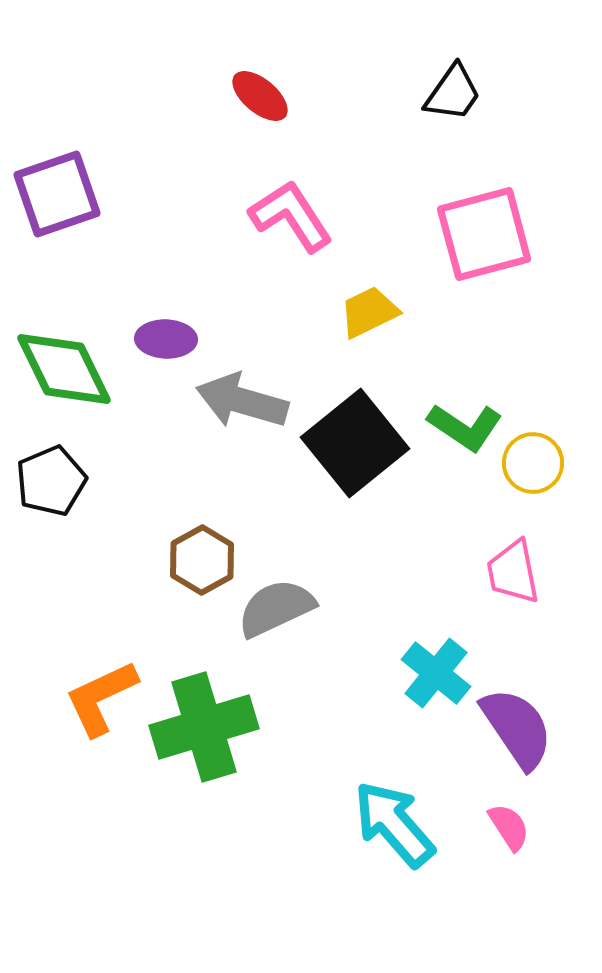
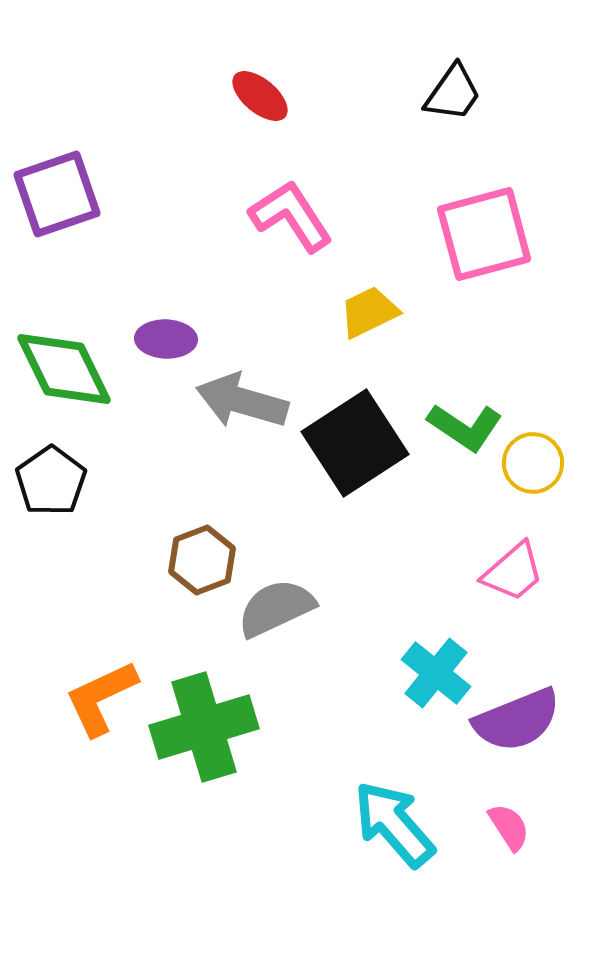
black square: rotated 6 degrees clockwise
black pentagon: rotated 12 degrees counterclockwise
brown hexagon: rotated 8 degrees clockwise
pink trapezoid: rotated 120 degrees counterclockwise
purple semicircle: moved 8 px up; rotated 102 degrees clockwise
